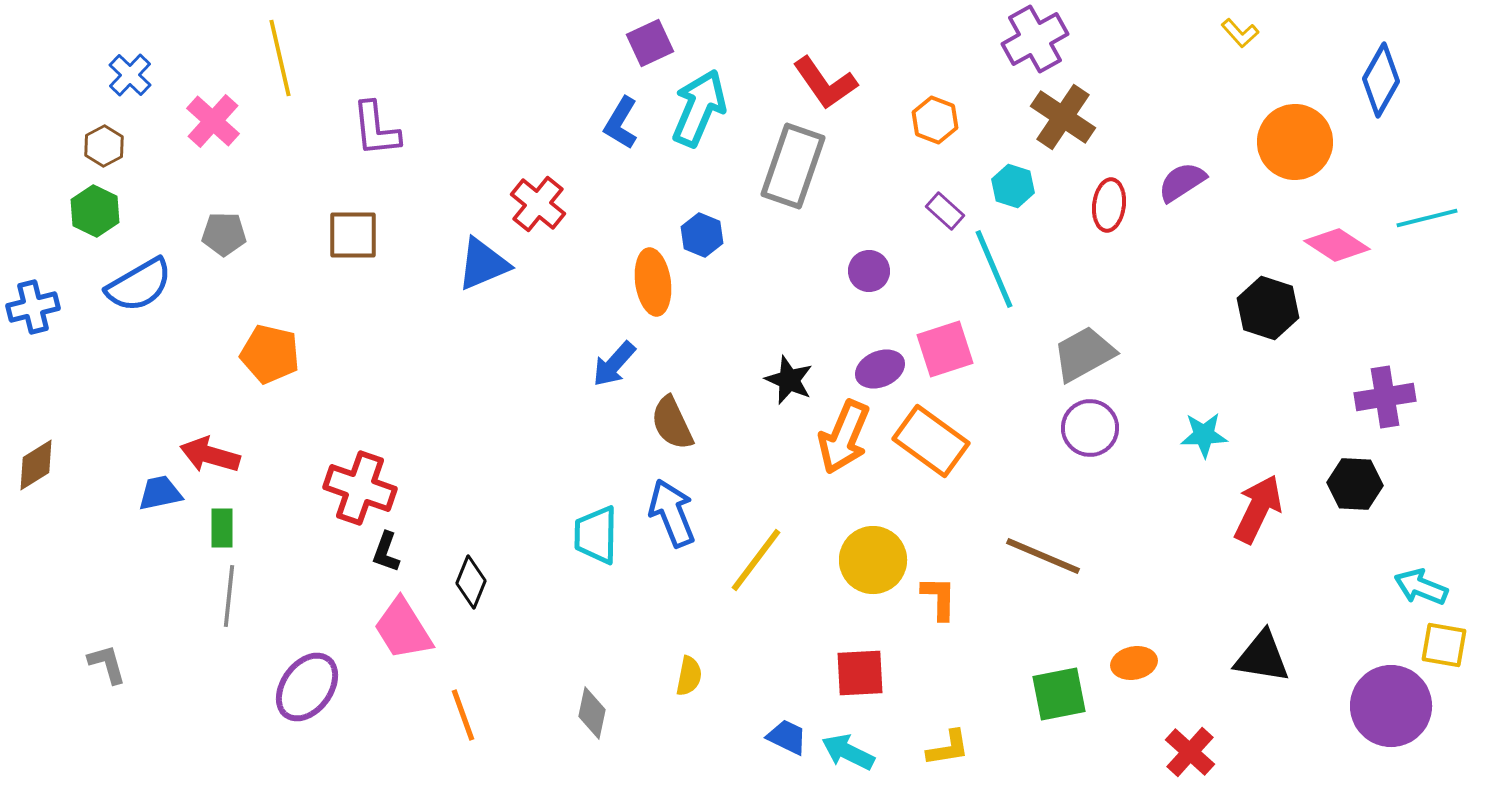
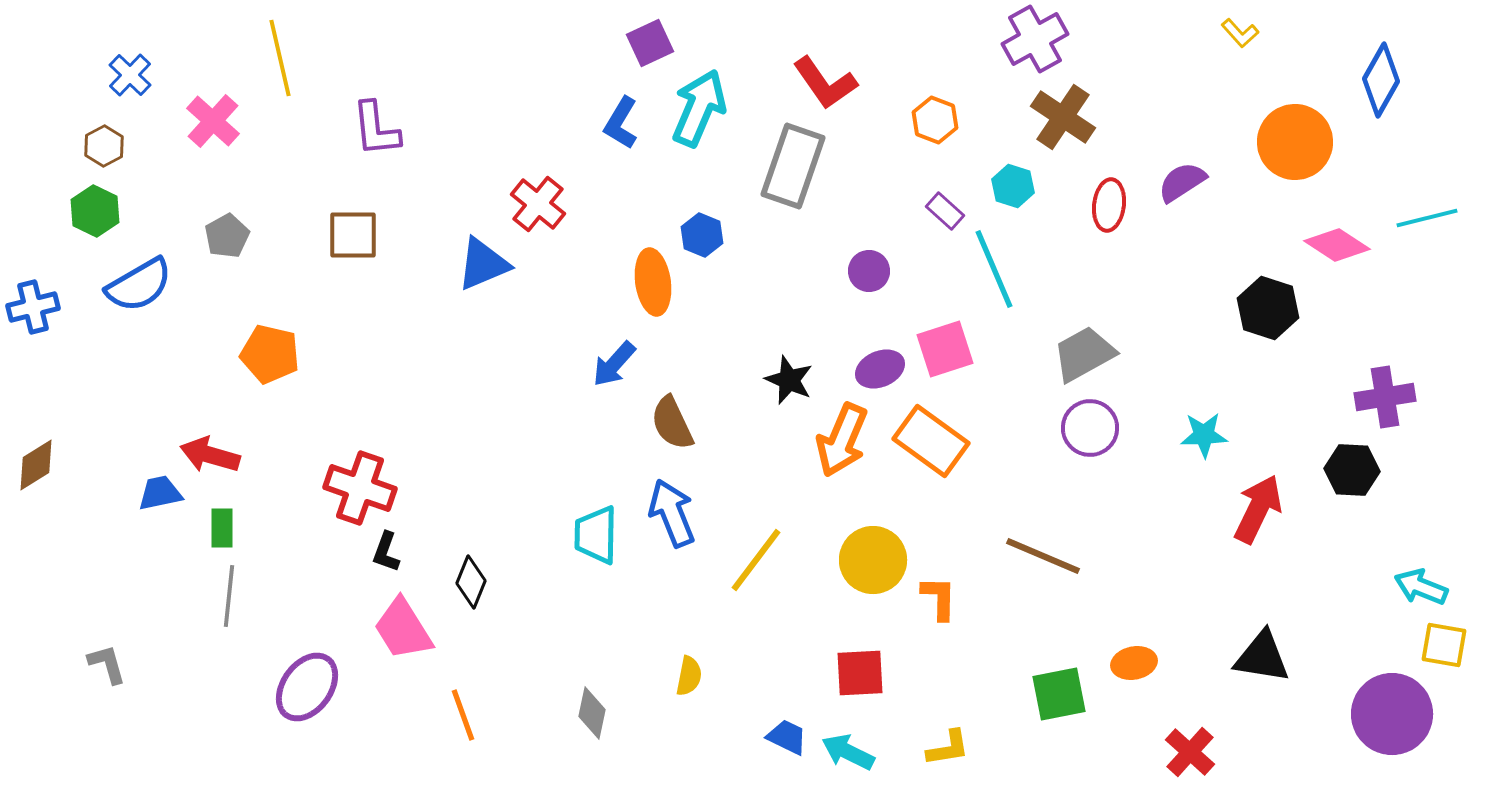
gray pentagon at (224, 234): moved 3 px right, 2 px down; rotated 30 degrees counterclockwise
orange arrow at (844, 437): moved 2 px left, 3 px down
black hexagon at (1355, 484): moved 3 px left, 14 px up
purple circle at (1391, 706): moved 1 px right, 8 px down
